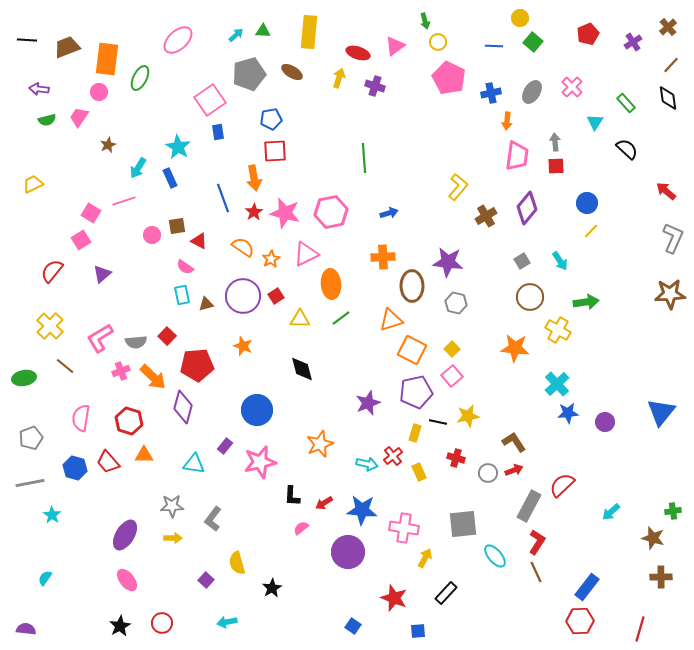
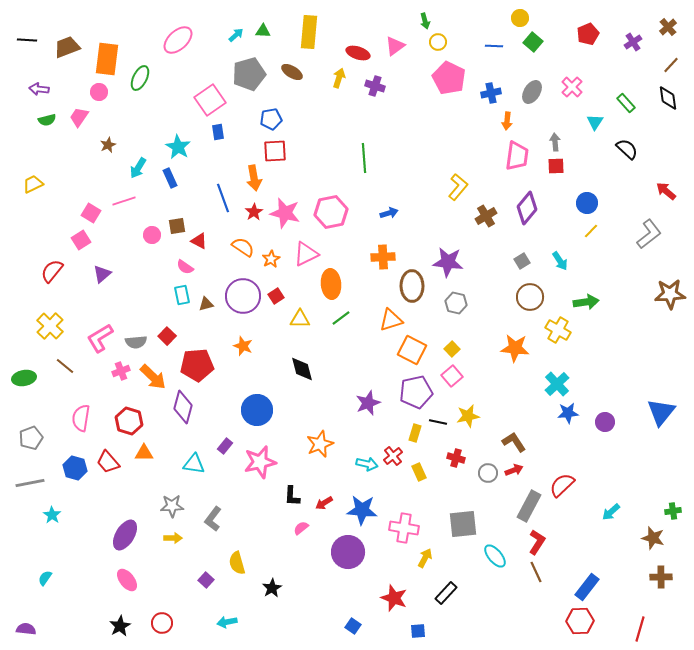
gray L-shape at (673, 238): moved 24 px left, 4 px up; rotated 28 degrees clockwise
orange triangle at (144, 455): moved 2 px up
